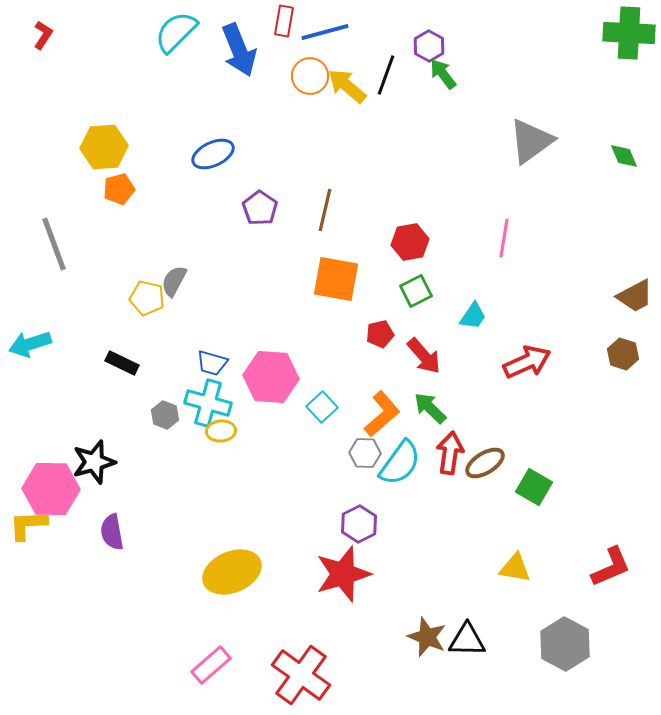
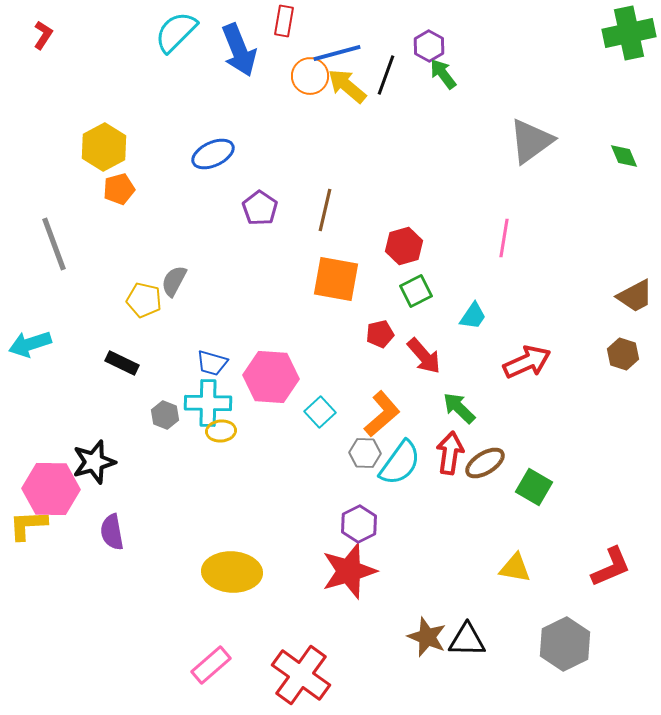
blue line at (325, 32): moved 12 px right, 21 px down
green cross at (629, 33): rotated 15 degrees counterclockwise
yellow hexagon at (104, 147): rotated 24 degrees counterclockwise
red hexagon at (410, 242): moved 6 px left, 4 px down; rotated 6 degrees counterclockwise
yellow pentagon at (147, 298): moved 3 px left, 2 px down
cyan cross at (208, 403): rotated 15 degrees counterclockwise
cyan square at (322, 407): moved 2 px left, 5 px down
green arrow at (430, 408): moved 29 px right
yellow ellipse at (232, 572): rotated 26 degrees clockwise
red star at (343, 574): moved 6 px right, 3 px up
gray hexagon at (565, 644): rotated 6 degrees clockwise
